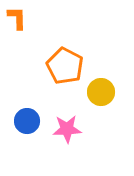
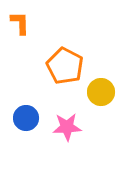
orange L-shape: moved 3 px right, 5 px down
blue circle: moved 1 px left, 3 px up
pink star: moved 2 px up
